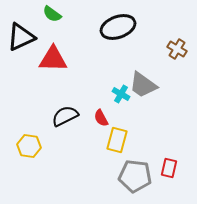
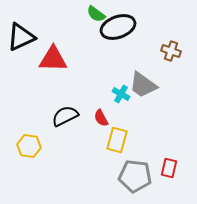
green semicircle: moved 44 px right
brown cross: moved 6 px left, 2 px down; rotated 12 degrees counterclockwise
